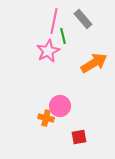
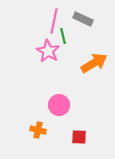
gray rectangle: rotated 24 degrees counterclockwise
pink star: rotated 15 degrees counterclockwise
pink circle: moved 1 px left, 1 px up
orange cross: moved 8 px left, 12 px down
red square: rotated 14 degrees clockwise
